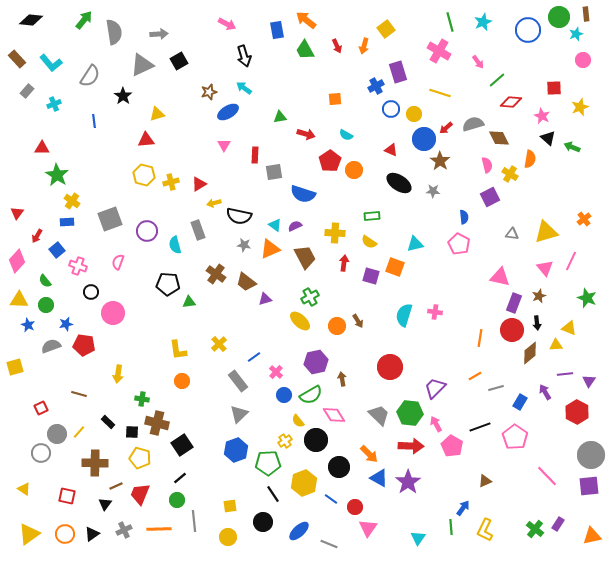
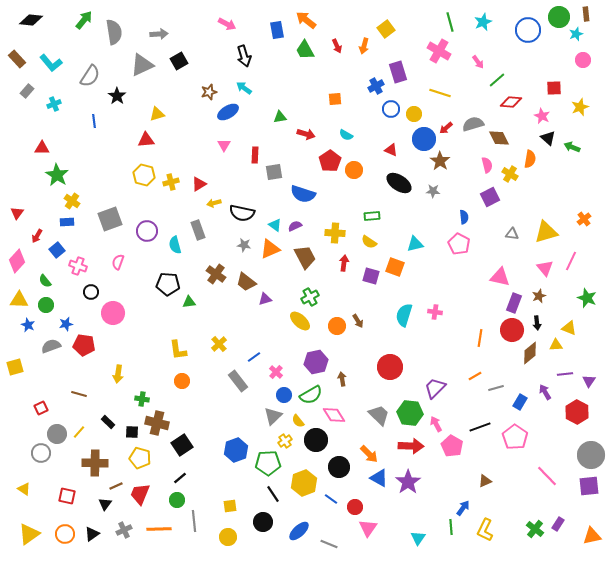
black star at (123, 96): moved 6 px left
black semicircle at (239, 216): moved 3 px right, 3 px up
gray triangle at (239, 414): moved 34 px right, 2 px down
